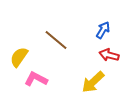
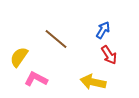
brown line: moved 1 px up
red arrow: rotated 138 degrees counterclockwise
yellow arrow: rotated 55 degrees clockwise
